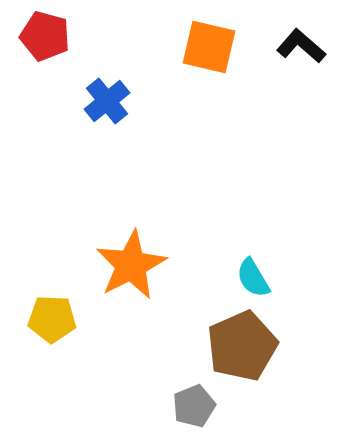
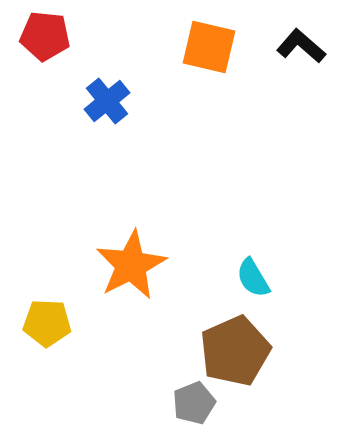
red pentagon: rotated 9 degrees counterclockwise
yellow pentagon: moved 5 px left, 4 px down
brown pentagon: moved 7 px left, 5 px down
gray pentagon: moved 3 px up
